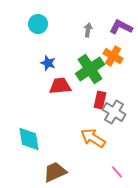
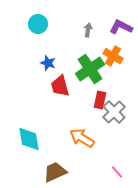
red trapezoid: rotated 100 degrees counterclockwise
gray cross: rotated 15 degrees clockwise
orange arrow: moved 11 px left
